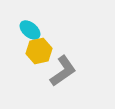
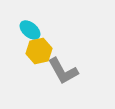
gray L-shape: rotated 96 degrees clockwise
